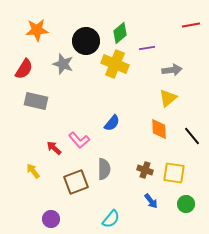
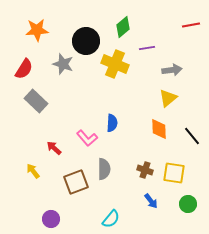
green diamond: moved 3 px right, 6 px up
gray rectangle: rotated 30 degrees clockwise
blue semicircle: rotated 36 degrees counterclockwise
pink L-shape: moved 8 px right, 2 px up
green circle: moved 2 px right
